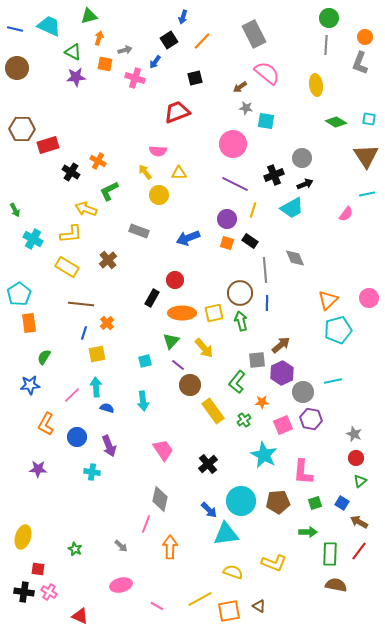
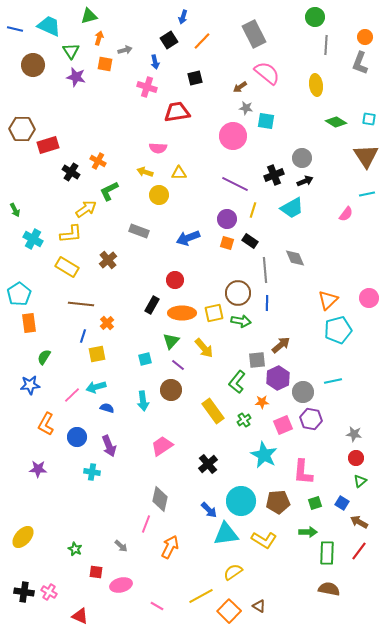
green circle at (329, 18): moved 14 px left, 1 px up
green triangle at (73, 52): moved 2 px left, 1 px up; rotated 30 degrees clockwise
blue arrow at (155, 62): rotated 48 degrees counterclockwise
brown circle at (17, 68): moved 16 px right, 3 px up
purple star at (76, 77): rotated 18 degrees clockwise
pink cross at (135, 78): moved 12 px right, 9 px down
red trapezoid at (177, 112): rotated 12 degrees clockwise
pink circle at (233, 144): moved 8 px up
pink semicircle at (158, 151): moved 3 px up
yellow arrow at (145, 172): rotated 35 degrees counterclockwise
black arrow at (305, 184): moved 3 px up
yellow arrow at (86, 209): rotated 125 degrees clockwise
brown circle at (240, 293): moved 2 px left
black rectangle at (152, 298): moved 7 px down
green arrow at (241, 321): rotated 114 degrees clockwise
blue line at (84, 333): moved 1 px left, 3 px down
cyan square at (145, 361): moved 2 px up
purple hexagon at (282, 373): moved 4 px left, 5 px down
brown circle at (190, 385): moved 19 px left, 5 px down
cyan arrow at (96, 387): rotated 102 degrees counterclockwise
gray star at (354, 434): rotated 14 degrees counterclockwise
pink trapezoid at (163, 450): moved 1 px left, 4 px up; rotated 90 degrees counterclockwise
yellow ellipse at (23, 537): rotated 25 degrees clockwise
orange arrow at (170, 547): rotated 25 degrees clockwise
green rectangle at (330, 554): moved 3 px left, 1 px up
yellow L-shape at (274, 563): moved 10 px left, 23 px up; rotated 10 degrees clockwise
red square at (38, 569): moved 58 px right, 3 px down
yellow semicircle at (233, 572): rotated 54 degrees counterclockwise
brown semicircle at (336, 585): moved 7 px left, 4 px down
yellow line at (200, 599): moved 1 px right, 3 px up
orange square at (229, 611): rotated 35 degrees counterclockwise
